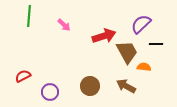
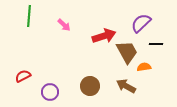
purple semicircle: moved 1 px up
orange semicircle: rotated 16 degrees counterclockwise
